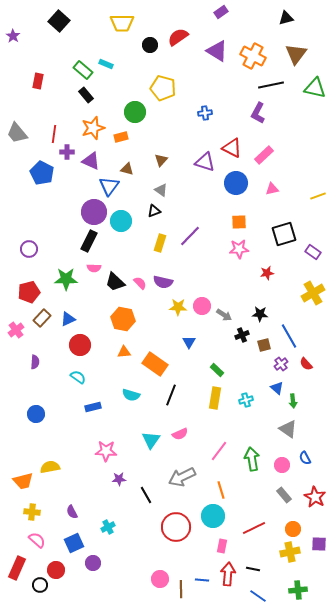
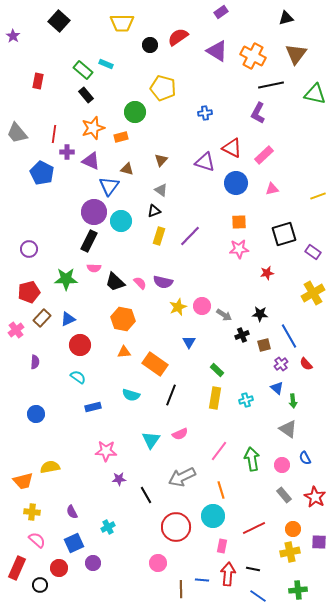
green triangle at (315, 88): moved 6 px down
yellow rectangle at (160, 243): moved 1 px left, 7 px up
yellow star at (178, 307): rotated 24 degrees counterclockwise
purple square at (319, 544): moved 2 px up
red circle at (56, 570): moved 3 px right, 2 px up
pink circle at (160, 579): moved 2 px left, 16 px up
